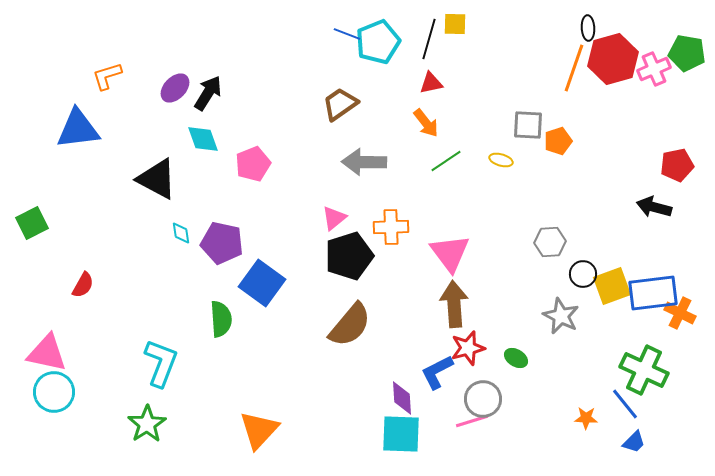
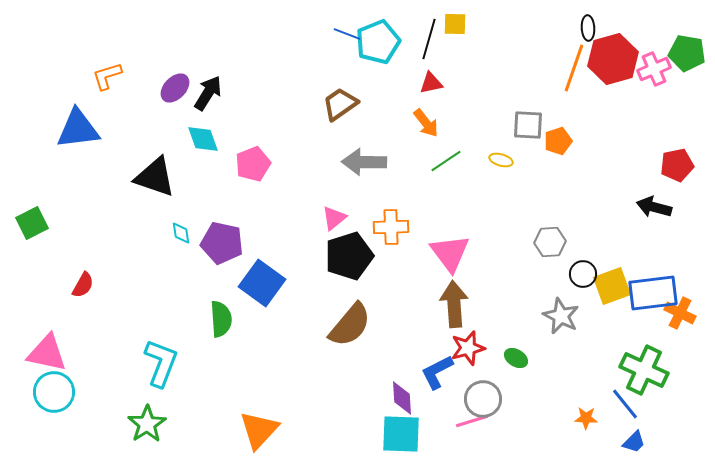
black triangle at (157, 179): moved 2 px left, 2 px up; rotated 9 degrees counterclockwise
